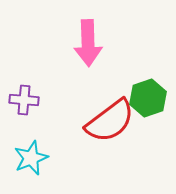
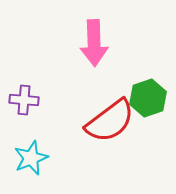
pink arrow: moved 6 px right
